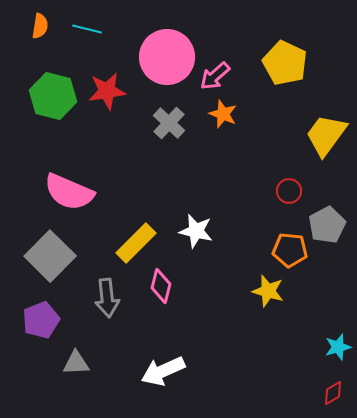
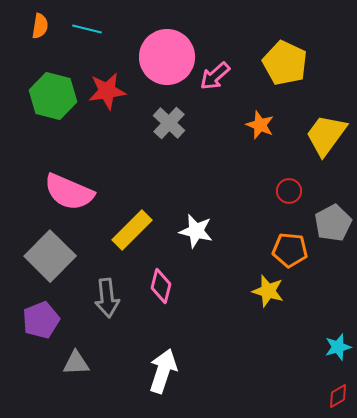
orange star: moved 37 px right, 11 px down
gray pentagon: moved 6 px right, 2 px up
yellow rectangle: moved 4 px left, 13 px up
white arrow: rotated 132 degrees clockwise
red diamond: moved 5 px right, 3 px down
